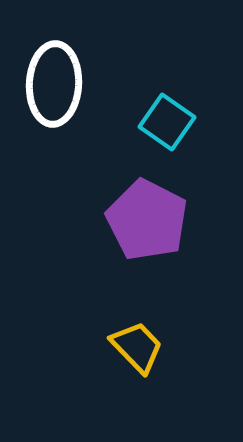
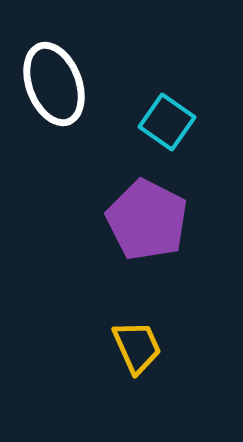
white ellipse: rotated 24 degrees counterclockwise
yellow trapezoid: rotated 20 degrees clockwise
